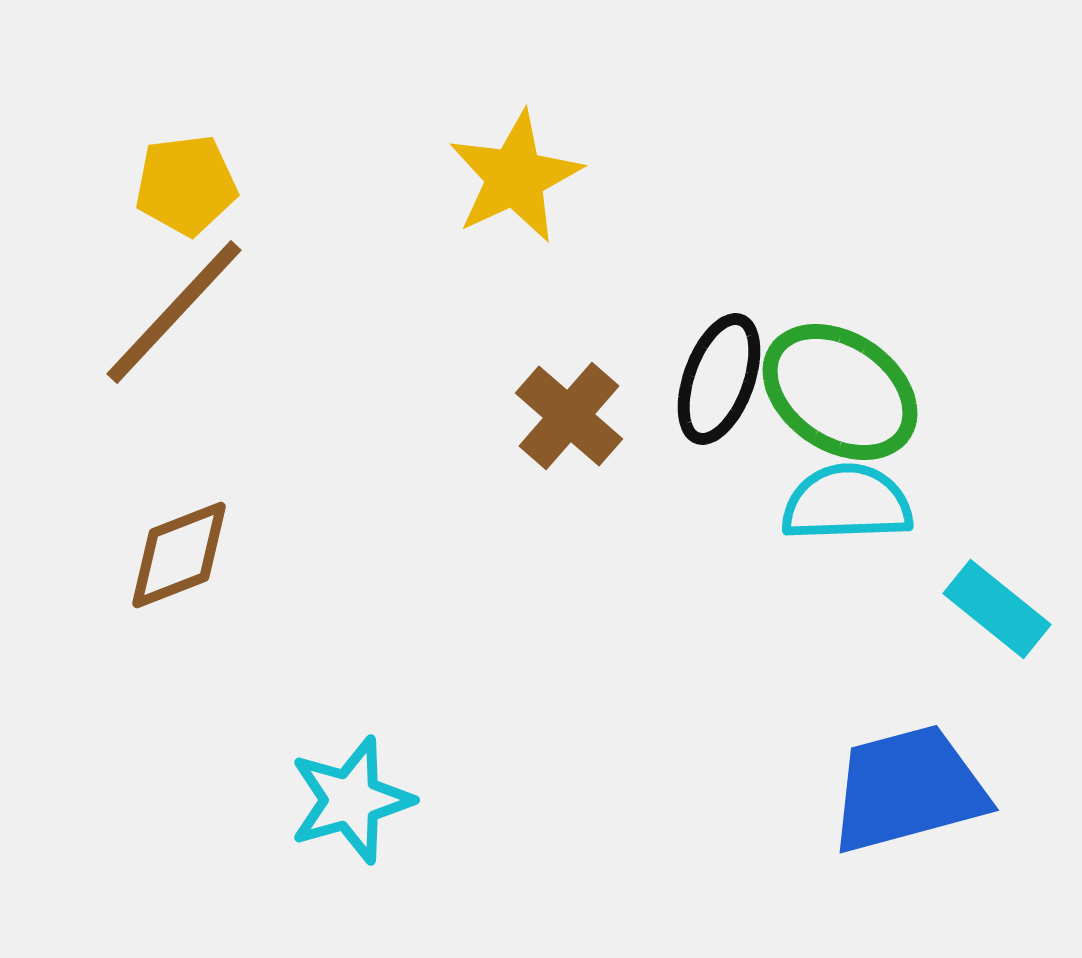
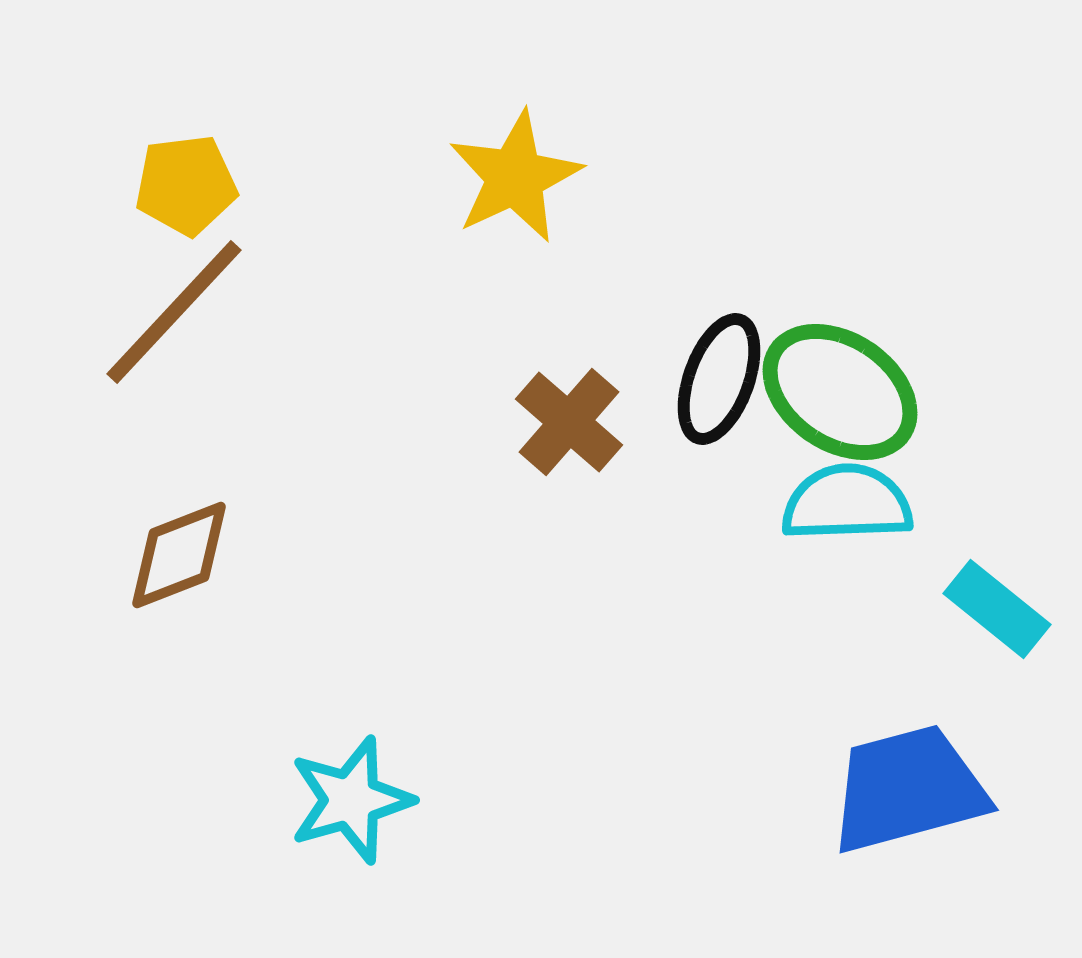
brown cross: moved 6 px down
